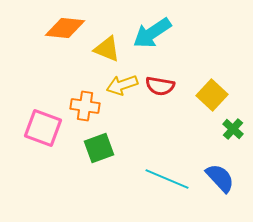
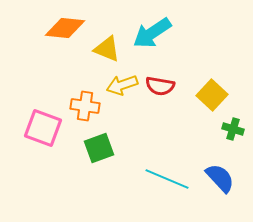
green cross: rotated 25 degrees counterclockwise
